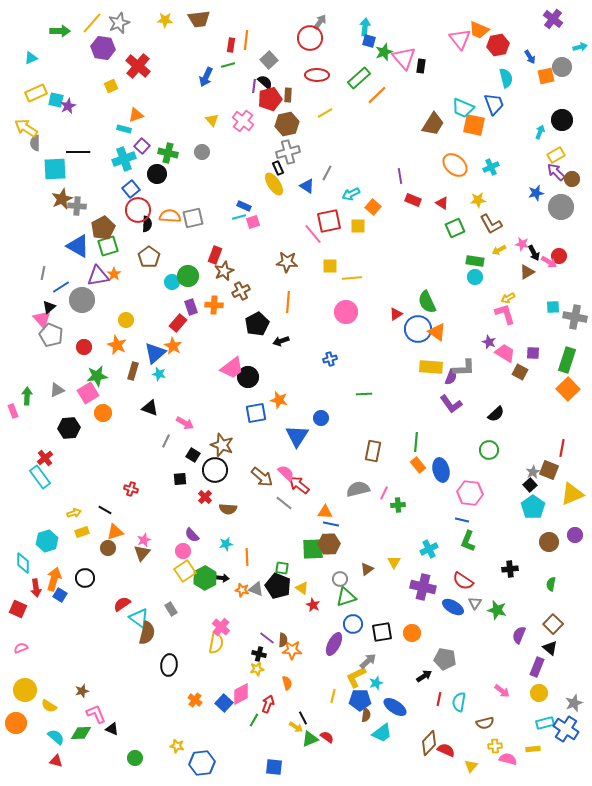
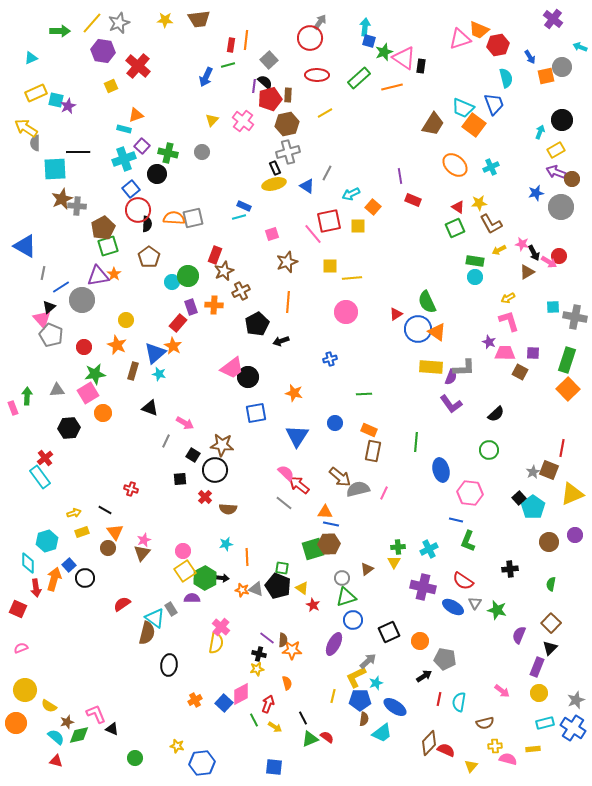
pink triangle at (460, 39): rotated 50 degrees clockwise
cyan arrow at (580, 47): rotated 144 degrees counterclockwise
purple hexagon at (103, 48): moved 3 px down
pink triangle at (404, 58): rotated 15 degrees counterclockwise
orange line at (377, 95): moved 15 px right, 8 px up; rotated 30 degrees clockwise
yellow triangle at (212, 120): rotated 24 degrees clockwise
orange square at (474, 125): rotated 25 degrees clockwise
yellow rectangle at (556, 155): moved 5 px up
black rectangle at (278, 168): moved 3 px left
purple arrow at (556, 172): rotated 24 degrees counterclockwise
yellow ellipse at (274, 184): rotated 70 degrees counterclockwise
yellow star at (478, 200): moved 1 px right, 3 px down
red triangle at (442, 203): moved 16 px right, 4 px down
orange semicircle at (170, 216): moved 4 px right, 2 px down
pink square at (253, 222): moved 19 px right, 12 px down
blue triangle at (78, 246): moved 53 px left
brown star at (287, 262): rotated 25 degrees counterclockwise
pink L-shape at (505, 314): moved 4 px right, 7 px down
pink trapezoid at (505, 353): rotated 30 degrees counterclockwise
green star at (97, 376): moved 2 px left, 2 px up
gray triangle at (57, 390): rotated 21 degrees clockwise
orange star at (279, 400): moved 15 px right, 7 px up
pink rectangle at (13, 411): moved 3 px up
blue circle at (321, 418): moved 14 px right, 5 px down
brown star at (222, 445): rotated 15 degrees counterclockwise
orange rectangle at (418, 465): moved 49 px left, 35 px up; rotated 28 degrees counterclockwise
brown arrow at (262, 477): moved 78 px right
black square at (530, 485): moved 11 px left, 13 px down
green cross at (398, 505): moved 42 px down
blue line at (462, 520): moved 6 px left
orange triangle at (115, 532): rotated 48 degrees counterclockwise
purple semicircle at (192, 535): moved 63 px down; rotated 133 degrees clockwise
green square at (313, 549): rotated 15 degrees counterclockwise
cyan diamond at (23, 563): moved 5 px right
gray circle at (340, 579): moved 2 px right, 1 px up
blue square at (60, 595): moved 9 px right, 30 px up; rotated 16 degrees clockwise
cyan triangle at (139, 618): moved 16 px right
blue circle at (353, 624): moved 4 px up
brown square at (553, 624): moved 2 px left, 1 px up
black square at (382, 632): moved 7 px right; rotated 15 degrees counterclockwise
orange circle at (412, 633): moved 8 px right, 8 px down
black triangle at (550, 648): rotated 35 degrees clockwise
brown star at (82, 691): moved 15 px left, 31 px down
orange cross at (195, 700): rotated 24 degrees clockwise
gray star at (574, 703): moved 2 px right, 3 px up
brown semicircle at (366, 715): moved 2 px left, 4 px down
green line at (254, 720): rotated 56 degrees counterclockwise
yellow arrow at (296, 727): moved 21 px left
blue cross at (566, 729): moved 7 px right, 1 px up
green diamond at (81, 733): moved 2 px left, 2 px down; rotated 10 degrees counterclockwise
